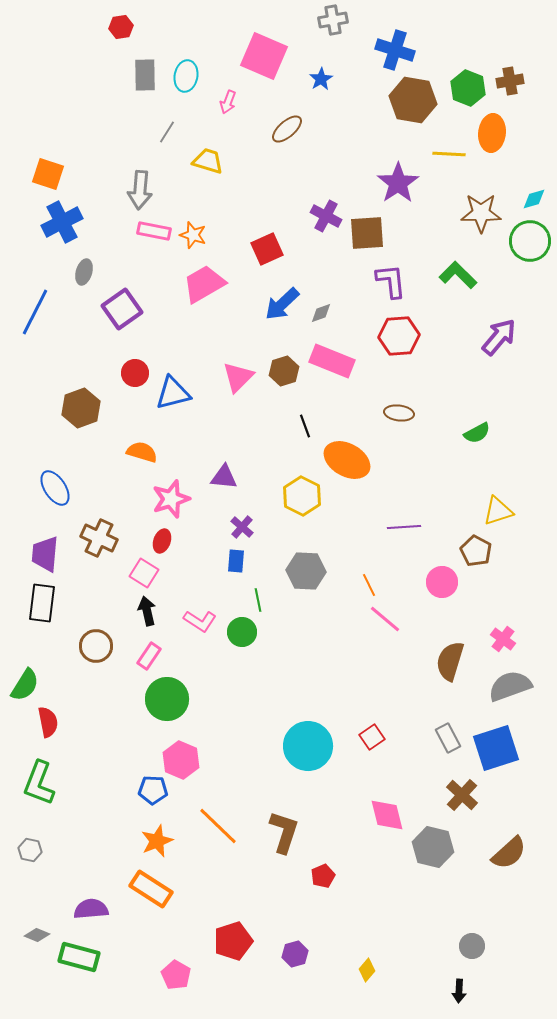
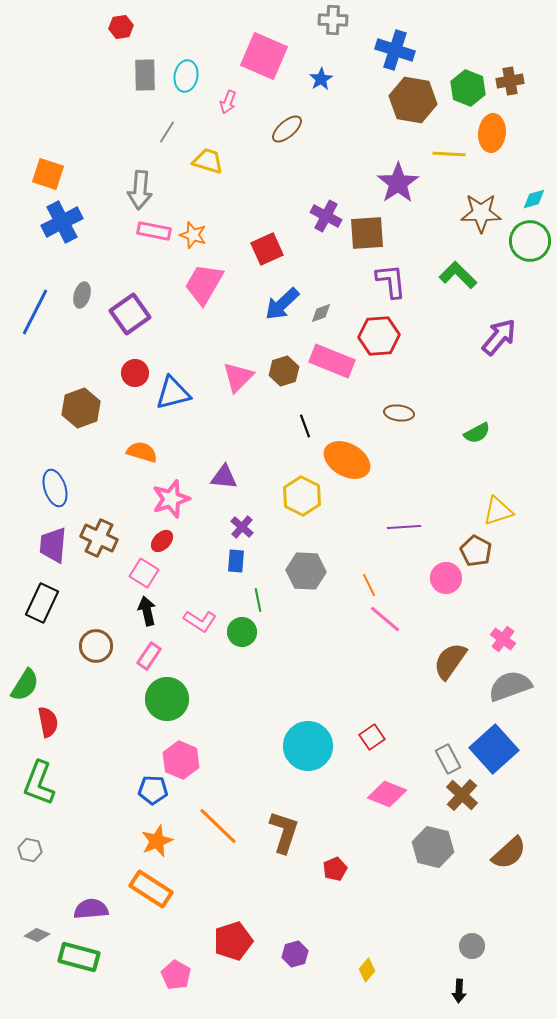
gray cross at (333, 20): rotated 12 degrees clockwise
gray ellipse at (84, 272): moved 2 px left, 23 px down
pink trapezoid at (204, 284): rotated 30 degrees counterclockwise
purple square at (122, 309): moved 8 px right, 5 px down
red hexagon at (399, 336): moved 20 px left
blue ellipse at (55, 488): rotated 15 degrees clockwise
red ellipse at (162, 541): rotated 25 degrees clockwise
purple trapezoid at (45, 554): moved 8 px right, 9 px up
pink circle at (442, 582): moved 4 px right, 4 px up
black rectangle at (42, 603): rotated 18 degrees clockwise
brown semicircle at (450, 661): rotated 18 degrees clockwise
gray rectangle at (448, 738): moved 21 px down
blue square at (496, 748): moved 2 px left, 1 px down; rotated 24 degrees counterclockwise
pink diamond at (387, 815): moved 21 px up; rotated 54 degrees counterclockwise
red pentagon at (323, 876): moved 12 px right, 7 px up
